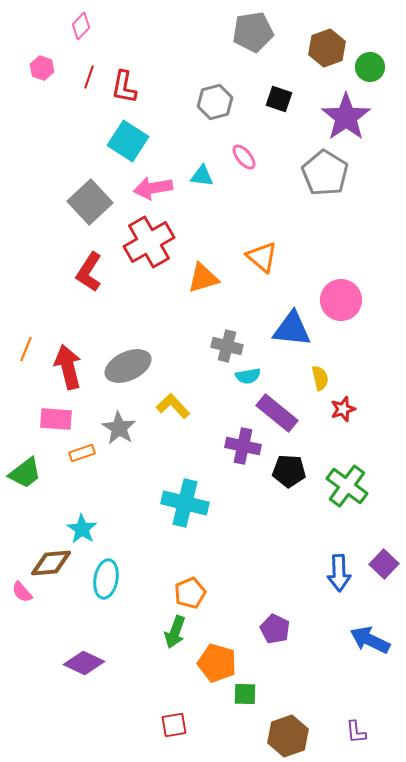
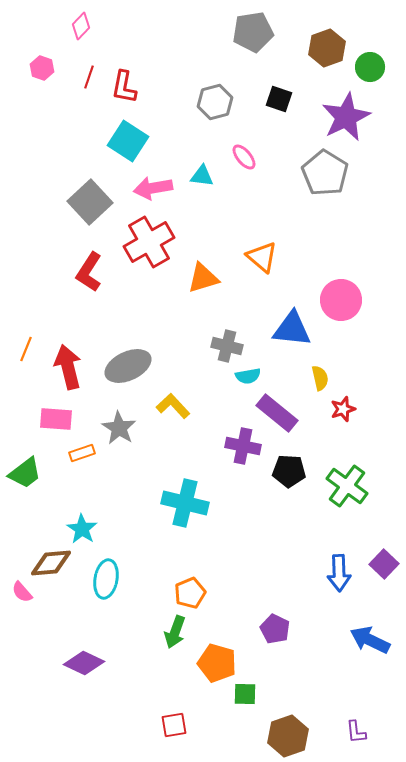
purple star at (346, 117): rotated 9 degrees clockwise
